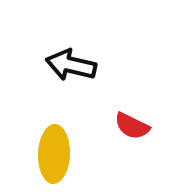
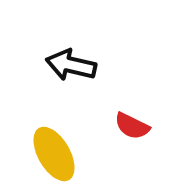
yellow ellipse: rotated 32 degrees counterclockwise
